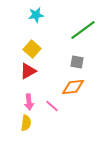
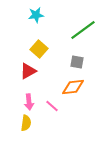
yellow square: moved 7 px right
